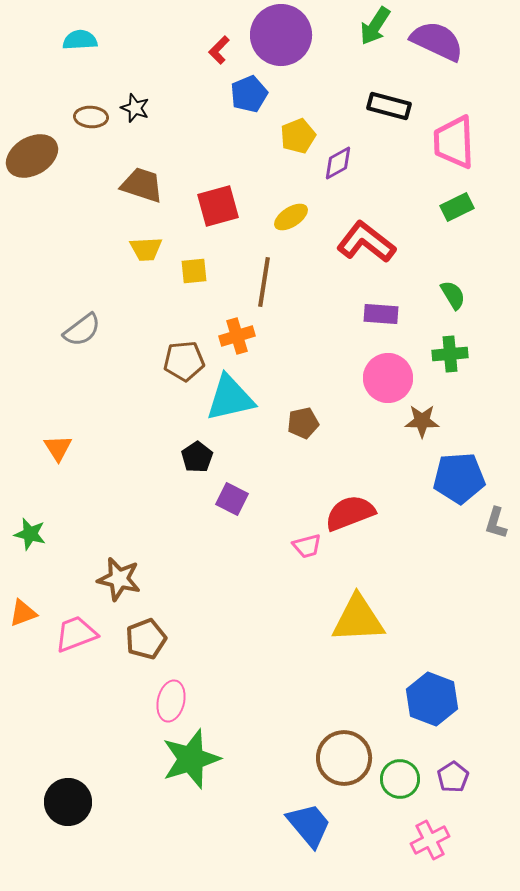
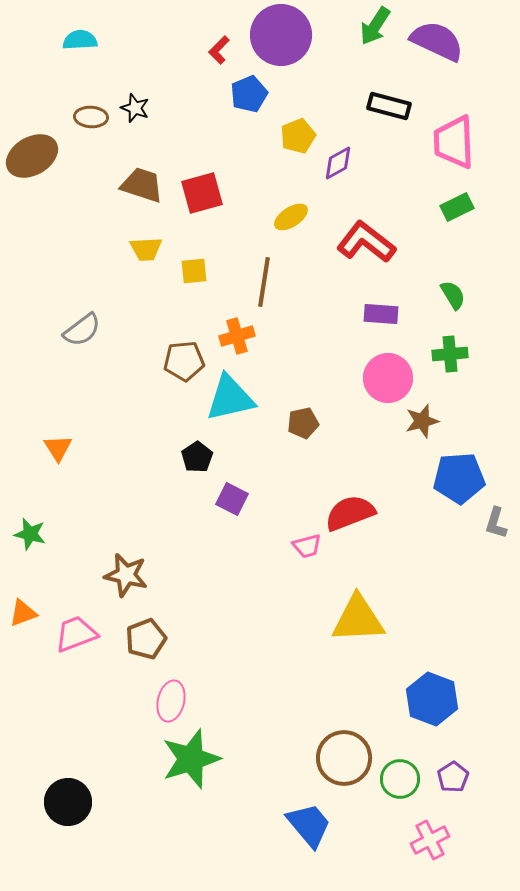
red square at (218, 206): moved 16 px left, 13 px up
brown star at (422, 421): rotated 16 degrees counterclockwise
brown star at (119, 579): moved 7 px right, 4 px up
